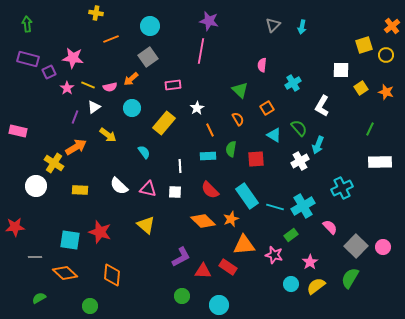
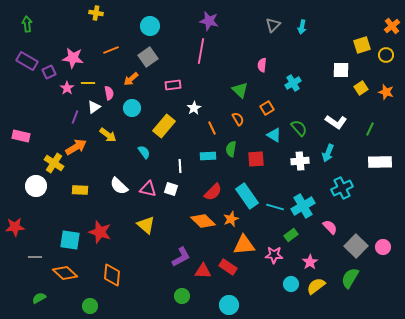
orange line at (111, 39): moved 11 px down
yellow square at (364, 45): moved 2 px left
purple rectangle at (28, 59): moved 1 px left, 2 px down; rotated 15 degrees clockwise
yellow line at (88, 85): moved 2 px up; rotated 24 degrees counterclockwise
pink semicircle at (110, 87): moved 1 px left, 6 px down; rotated 88 degrees counterclockwise
white L-shape at (322, 106): moved 14 px right, 16 px down; rotated 85 degrees counterclockwise
white star at (197, 108): moved 3 px left
yellow rectangle at (164, 123): moved 3 px down
orange line at (210, 130): moved 2 px right, 2 px up
pink rectangle at (18, 131): moved 3 px right, 5 px down
cyan arrow at (318, 145): moved 10 px right, 8 px down
white cross at (300, 161): rotated 24 degrees clockwise
red semicircle at (210, 190): moved 3 px right, 2 px down; rotated 90 degrees counterclockwise
white square at (175, 192): moved 4 px left, 3 px up; rotated 16 degrees clockwise
pink star at (274, 255): rotated 12 degrees counterclockwise
cyan circle at (219, 305): moved 10 px right
